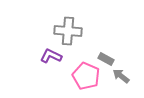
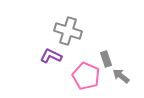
gray cross: rotated 12 degrees clockwise
gray rectangle: rotated 42 degrees clockwise
